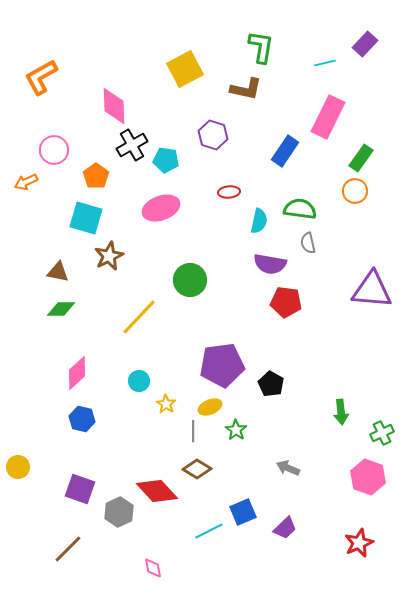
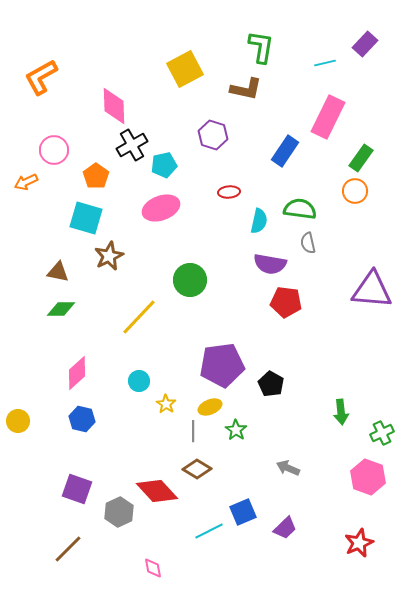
cyan pentagon at (166, 160): moved 2 px left, 5 px down; rotated 20 degrees counterclockwise
yellow circle at (18, 467): moved 46 px up
purple square at (80, 489): moved 3 px left
